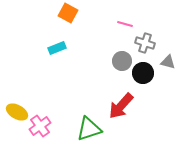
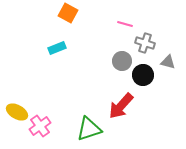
black circle: moved 2 px down
